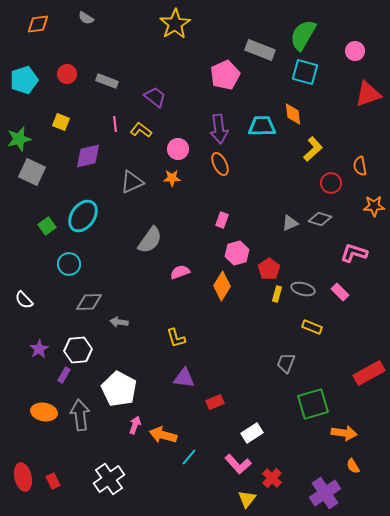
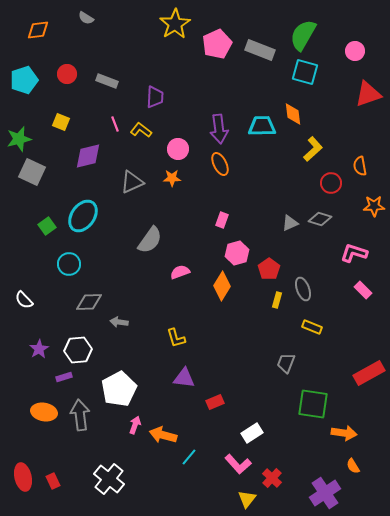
orange diamond at (38, 24): moved 6 px down
pink pentagon at (225, 75): moved 8 px left, 31 px up
purple trapezoid at (155, 97): rotated 55 degrees clockwise
pink line at (115, 124): rotated 14 degrees counterclockwise
gray ellipse at (303, 289): rotated 55 degrees clockwise
pink rectangle at (340, 292): moved 23 px right, 2 px up
yellow rectangle at (277, 294): moved 6 px down
purple rectangle at (64, 375): moved 2 px down; rotated 42 degrees clockwise
white pentagon at (119, 389): rotated 16 degrees clockwise
green square at (313, 404): rotated 24 degrees clockwise
white cross at (109, 479): rotated 16 degrees counterclockwise
